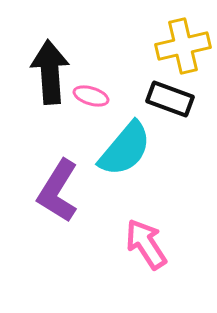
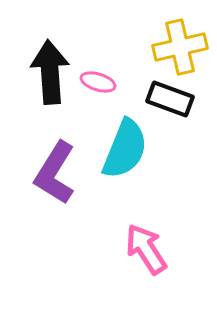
yellow cross: moved 3 px left, 1 px down
pink ellipse: moved 7 px right, 14 px up
cyan semicircle: rotated 18 degrees counterclockwise
purple L-shape: moved 3 px left, 18 px up
pink arrow: moved 5 px down
